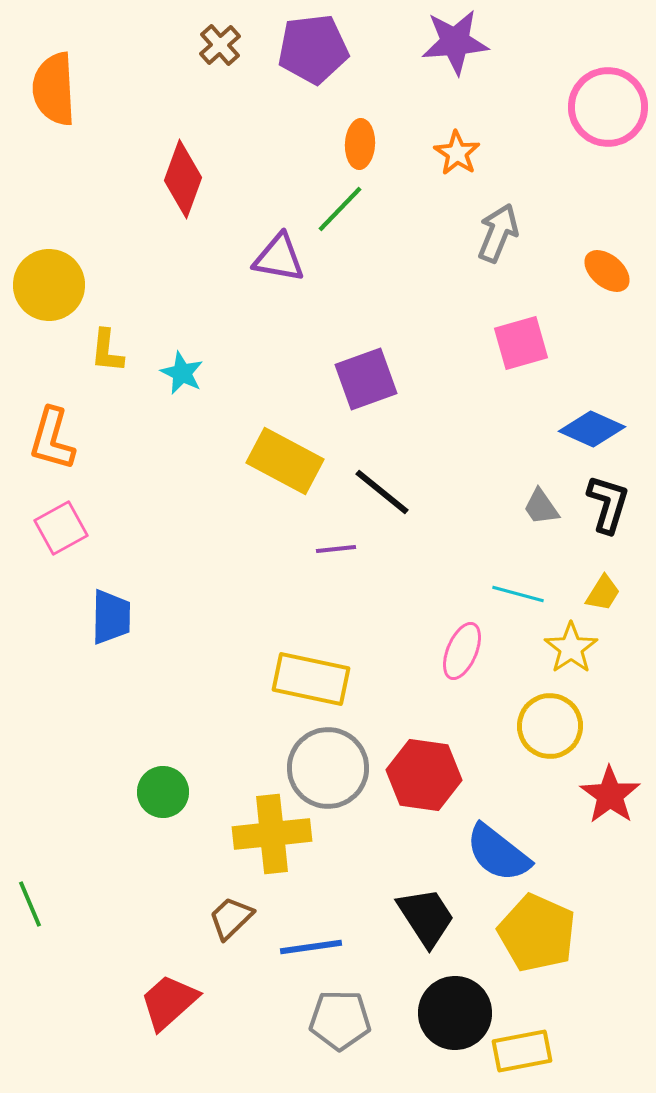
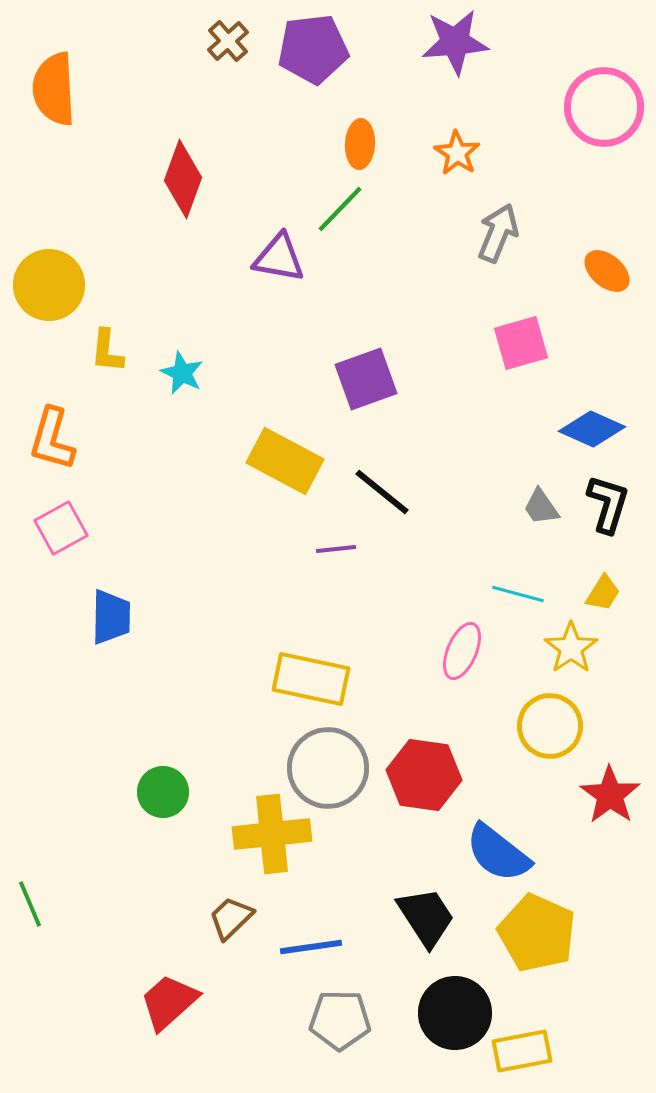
brown cross at (220, 45): moved 8 px right, 4 px up
pink circle at (608, 107): moved 4 px left
